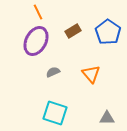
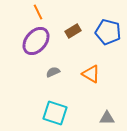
blue pentagon: rotated 20 degrees counterclockwise
purple ellipse: rotated 12 degrees clockwise
orange triangle: rotated 18 degrees counterclockwise
